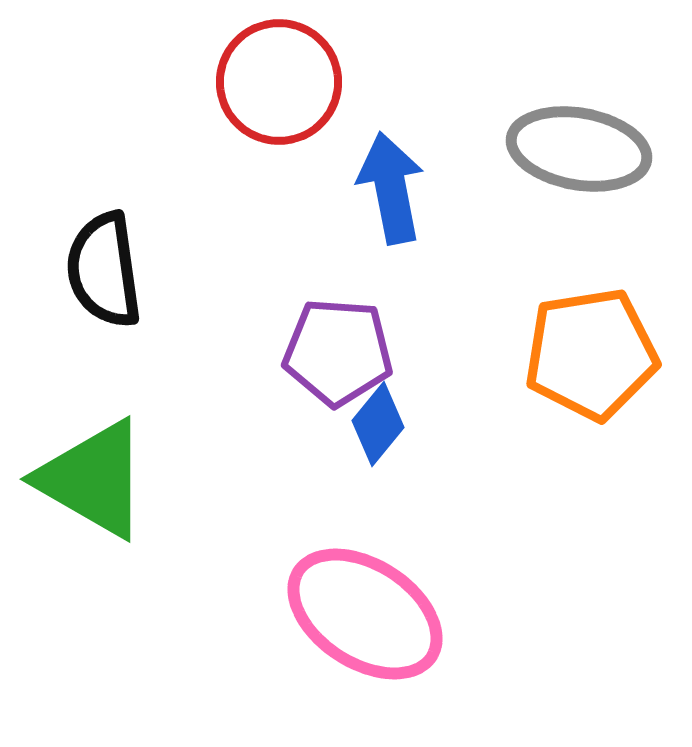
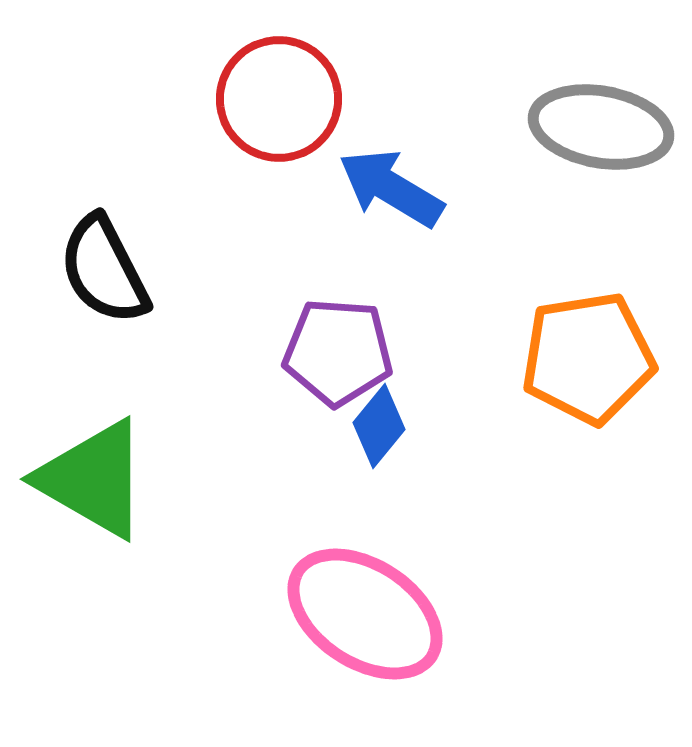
red circle: moved 17 px down
gray ellipse: moved 22 px right, 22 px up
blue arrow: rotated 48 degrees counterclockwise
black semicircle: rotated 19 degrees counterclockwise
orange pentagon: moved 3 px left, 4 px down
blue diamond: moved 1 px right, 2 px down
